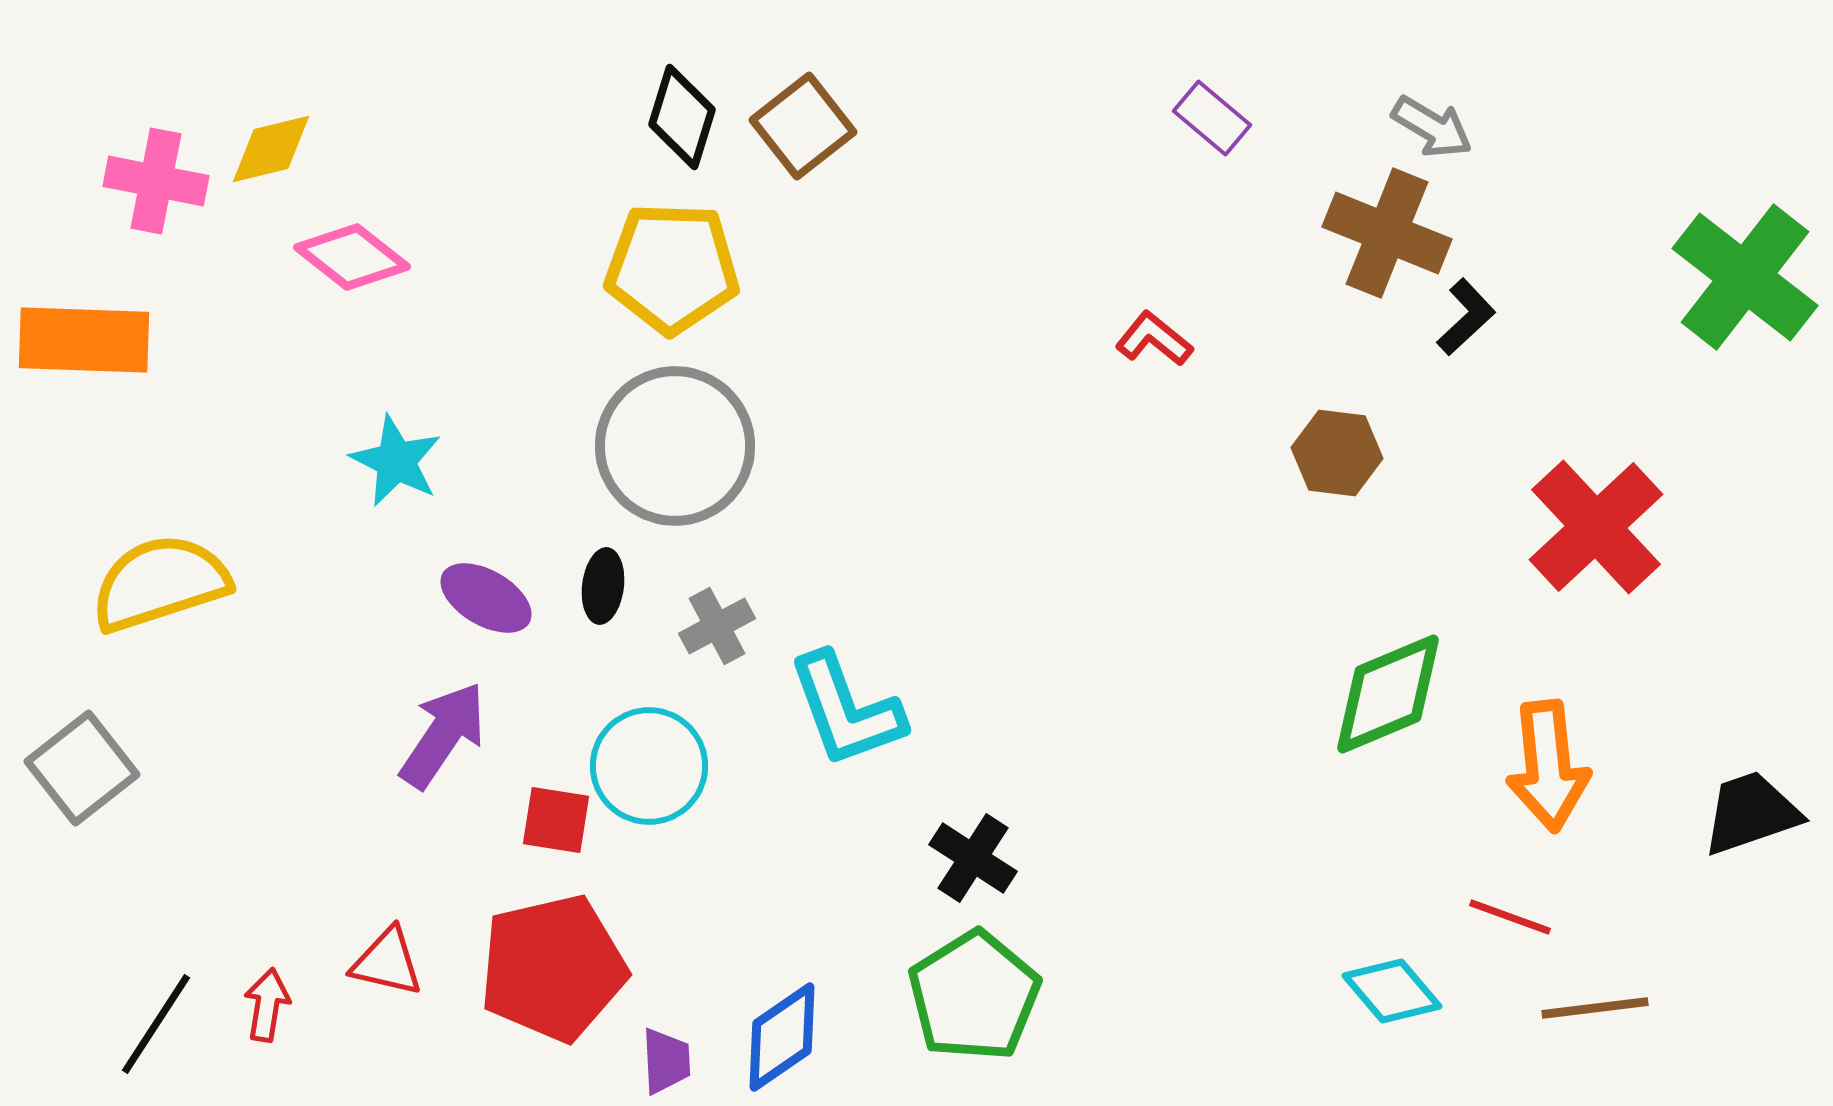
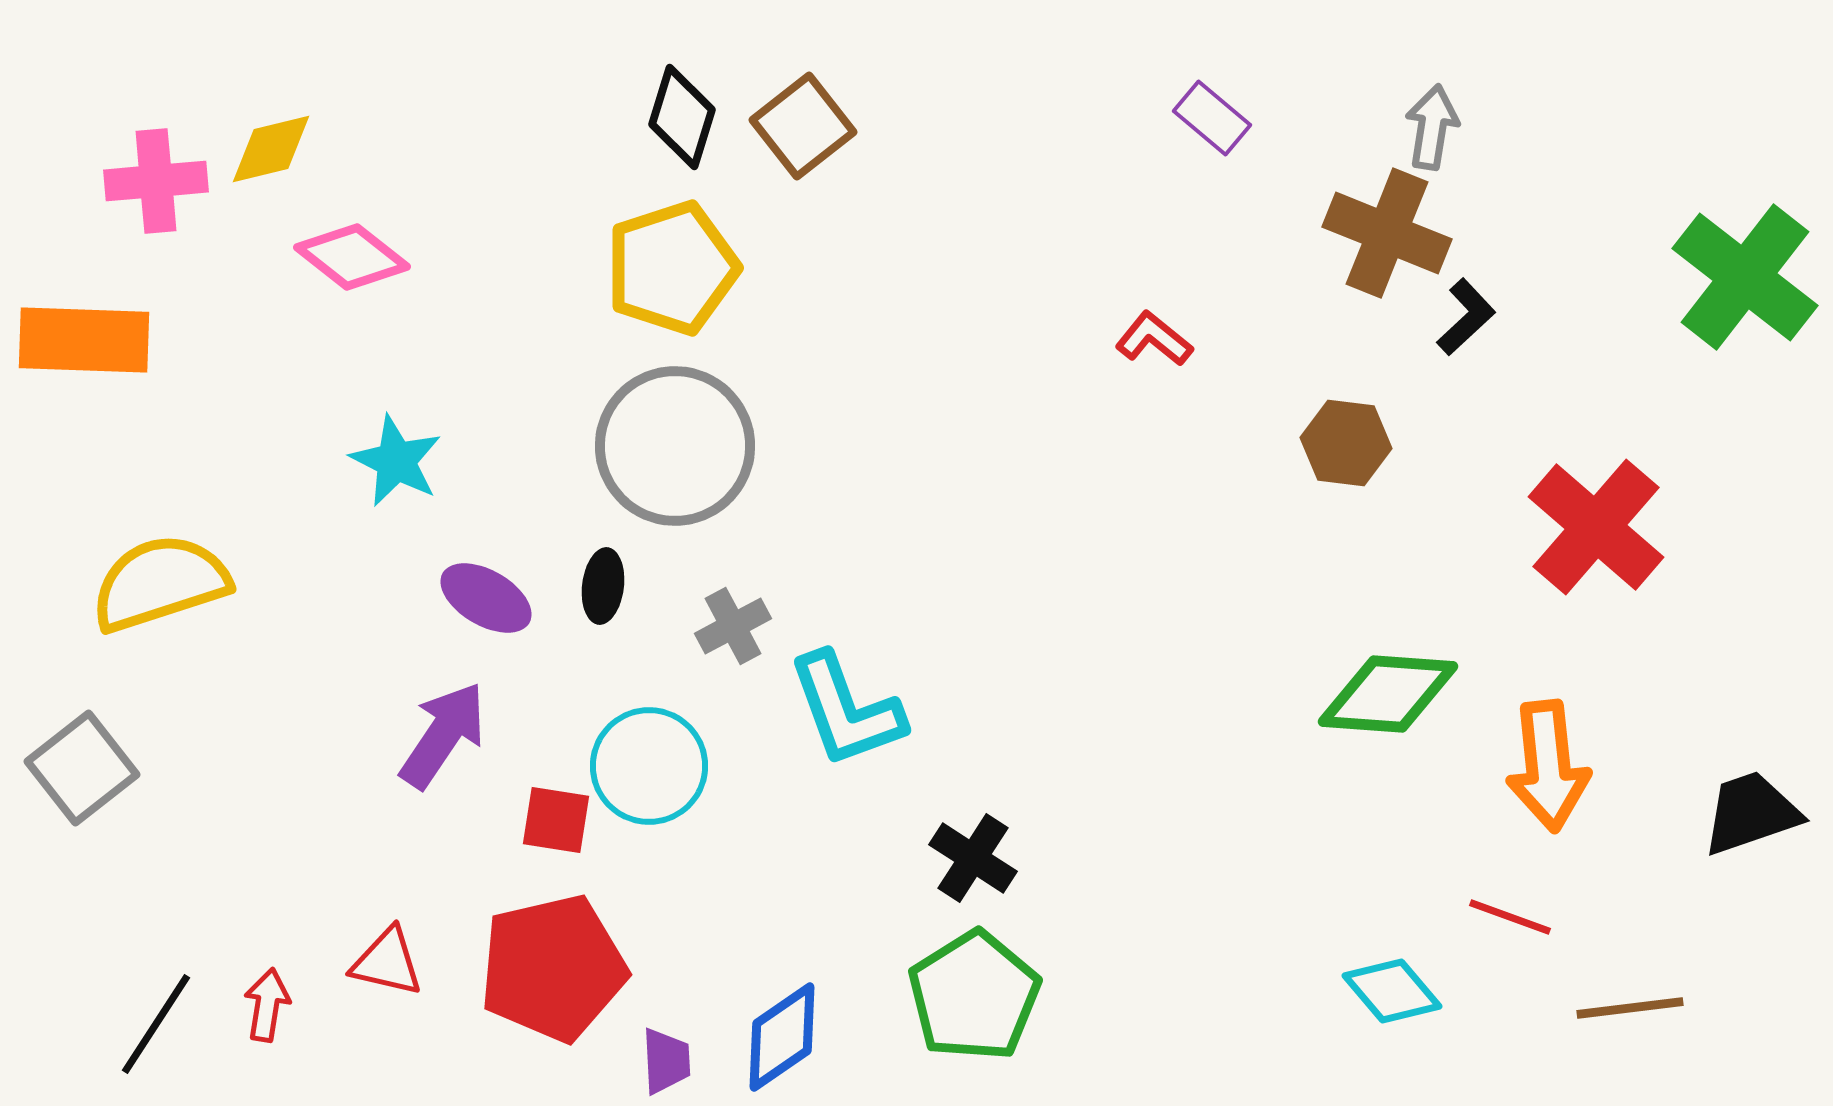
gray arrow: rotated 112 degrees counterclockwise
pink cross: rotated 16 degrees counterclockwise
yellow pentagon: rotated 20 degrees counterclockwise
brown hexagon: moved 9 px right, 10 px up
red cross: rotated 6 degrees counterclockwise
gray cross: moved 16 px right
green diamond: rotated 27 degrees clockwise
brown line: moved 35 px right
